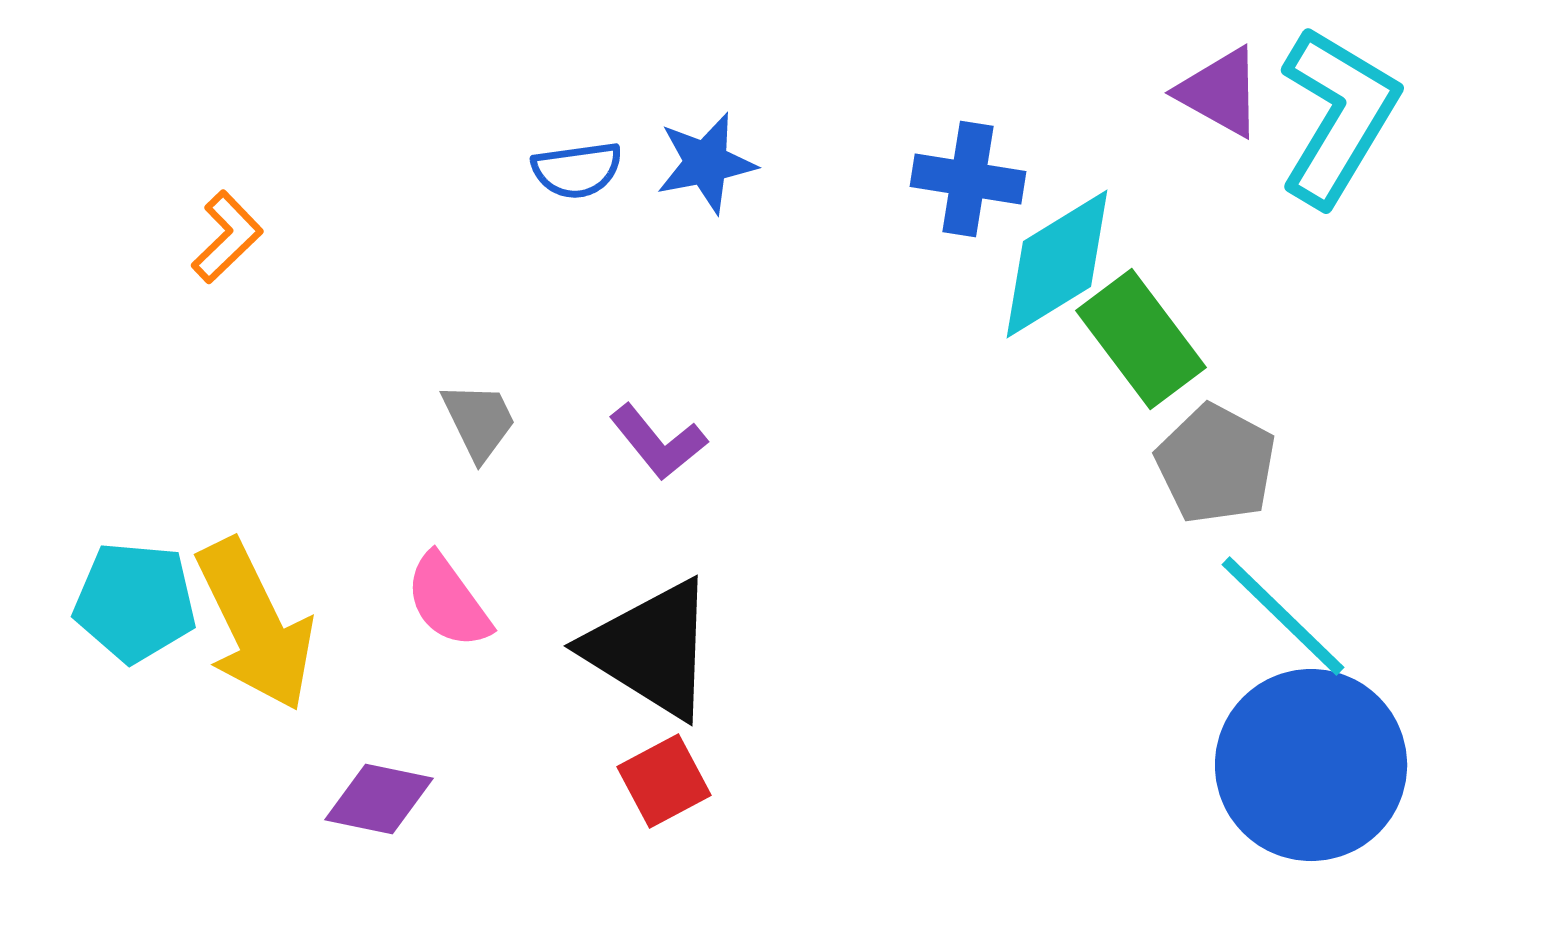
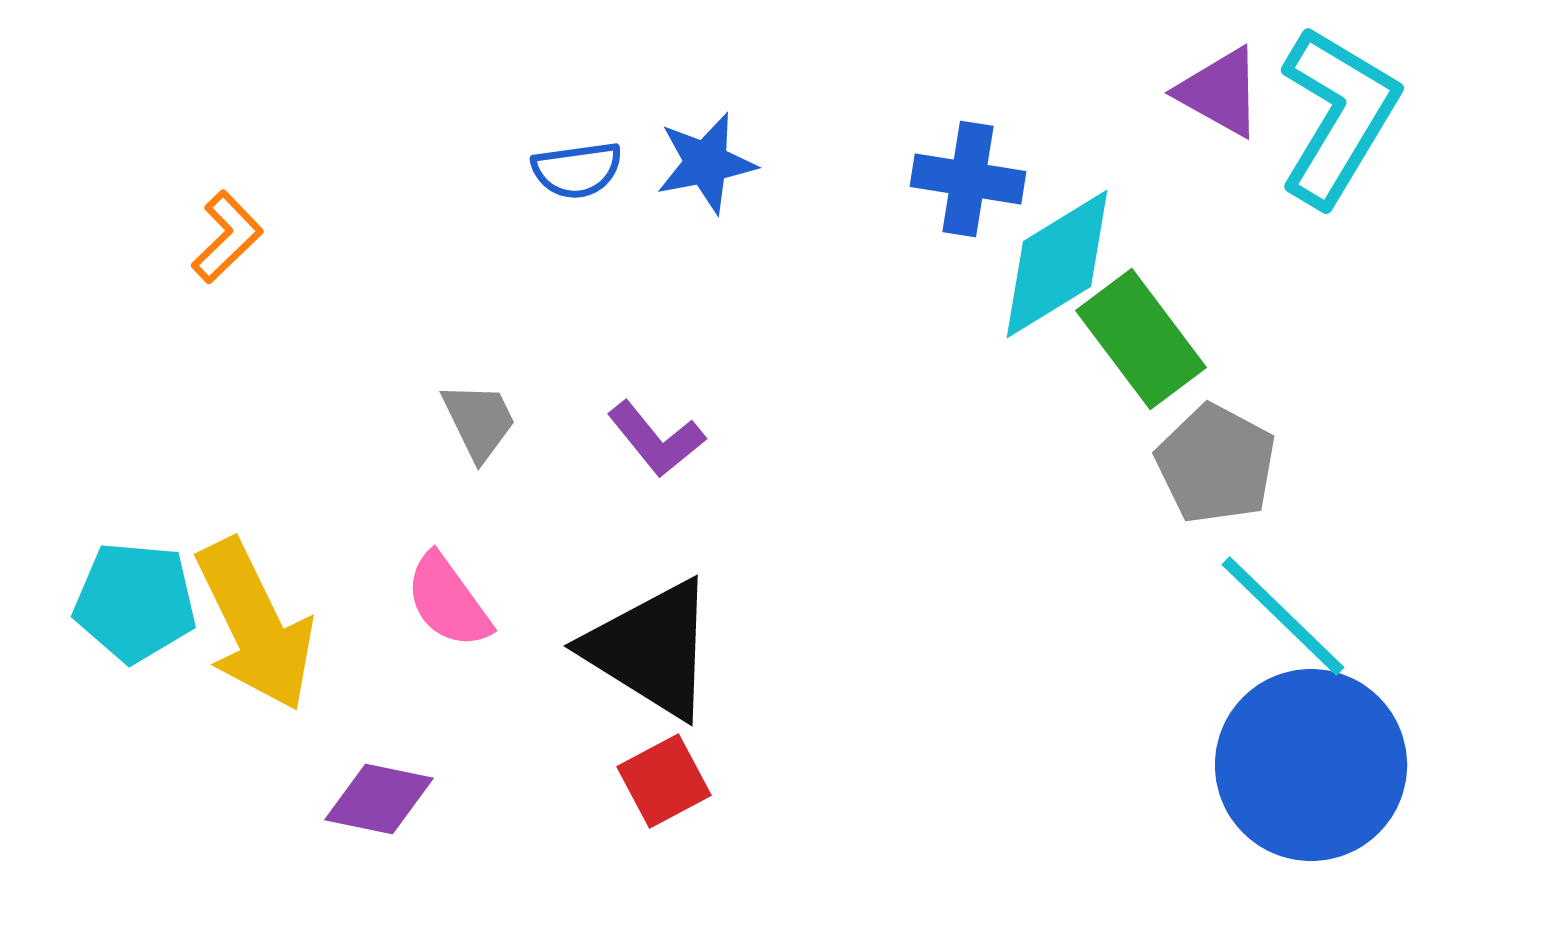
purple L-shape: moved 2 px left, 3 px up
